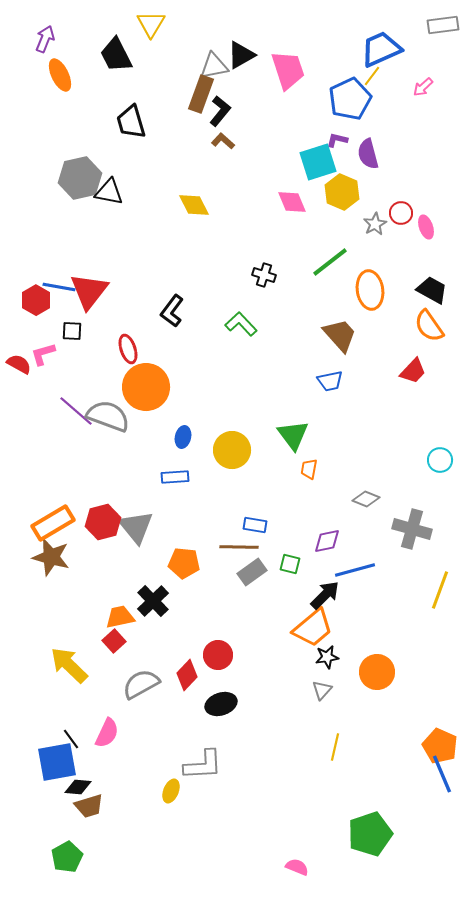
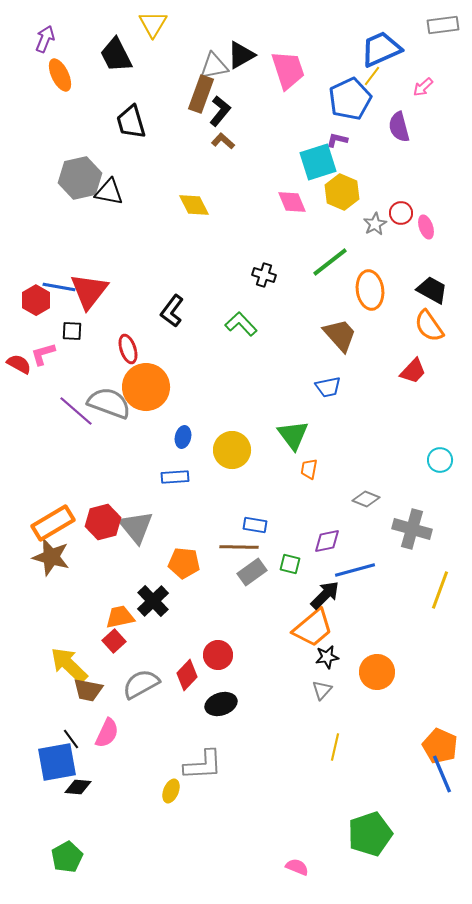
yellow triangle at (151, 24): moved 2 px right
purple semicircle at (368, 154): moved 31 px right, 27 px up
blue trapezoid at (330, 381): moved 2 px left, 6 px down
gray semicircle at (108, 416): moved 1 px right, 13 px up
brown trapezoid at (89, 806): moved 1 px left, 116 px up; rotated 28 degrees clockwise
